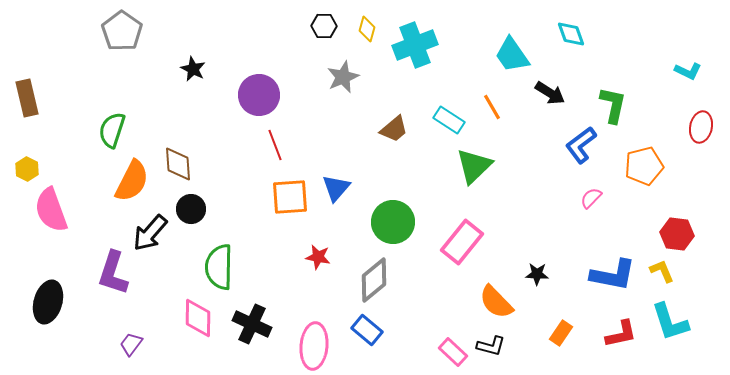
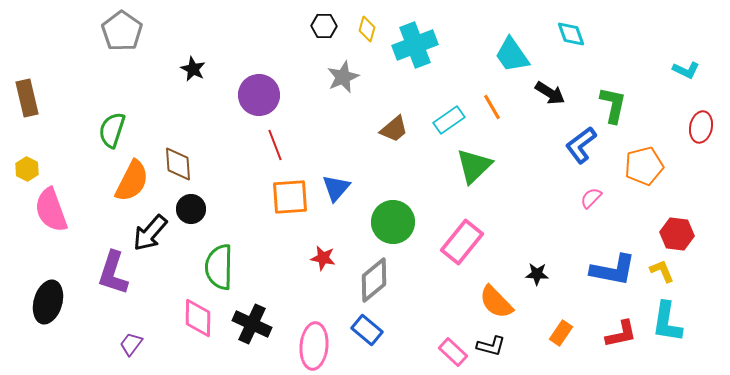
cyan L-shape at (688, 71): moved 2 px left, 1 px up
cyan rectangle at (449, 120): rotated 68 degrees counterclockwise
red star at (318, 257): moved 5 px right, 1 px down
blue L-shape at (613, 275): moved 5 px up
cyan L-shape at (670, 322): moved 3 px left; rotated 27 degrees clockwise
